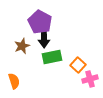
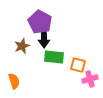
green rectangle: moved 2 px right; rotated 18 degrees clockwise
orange square: rotated 28 degrees counterclockwise
